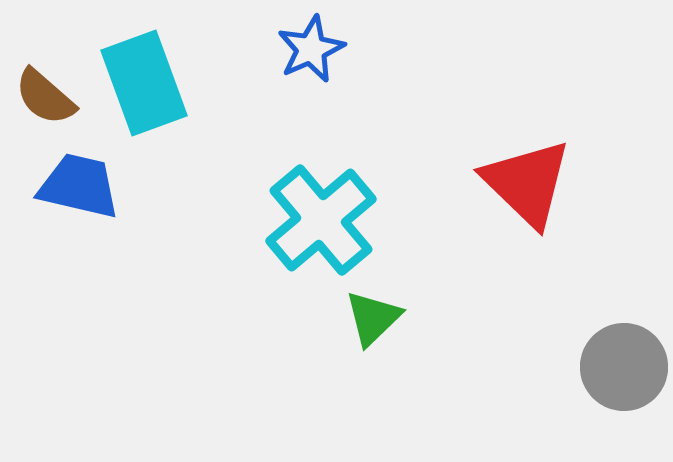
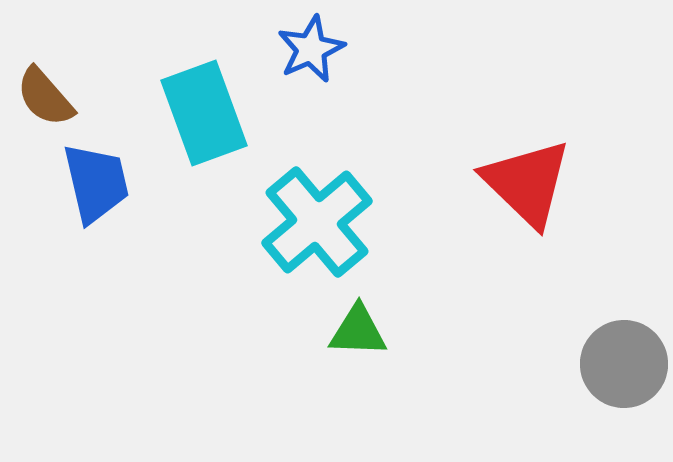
cyan rectangle: moved 60 px right, 30 px down
brown semicircle: rotated 8 degrees clockwise
blue trapezoid: moved 17 px right, 3 px up; rotated 64 degrees clockwise
cyan cross: moved 4 px left, 2 px down
green triangle: moved 15 px left, 13 px down; rotated 46 degrees clockwise
gray circle: moved 3 px up
